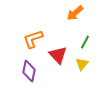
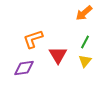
orange arrow: moved 9 px right
red triangle: rotated 12 degrees clockwise
yellow triangle: moved 3 px right, 3 px up
purple diamond: moved 5 px left, 3 px up; rotated 70 degrees clockwise
